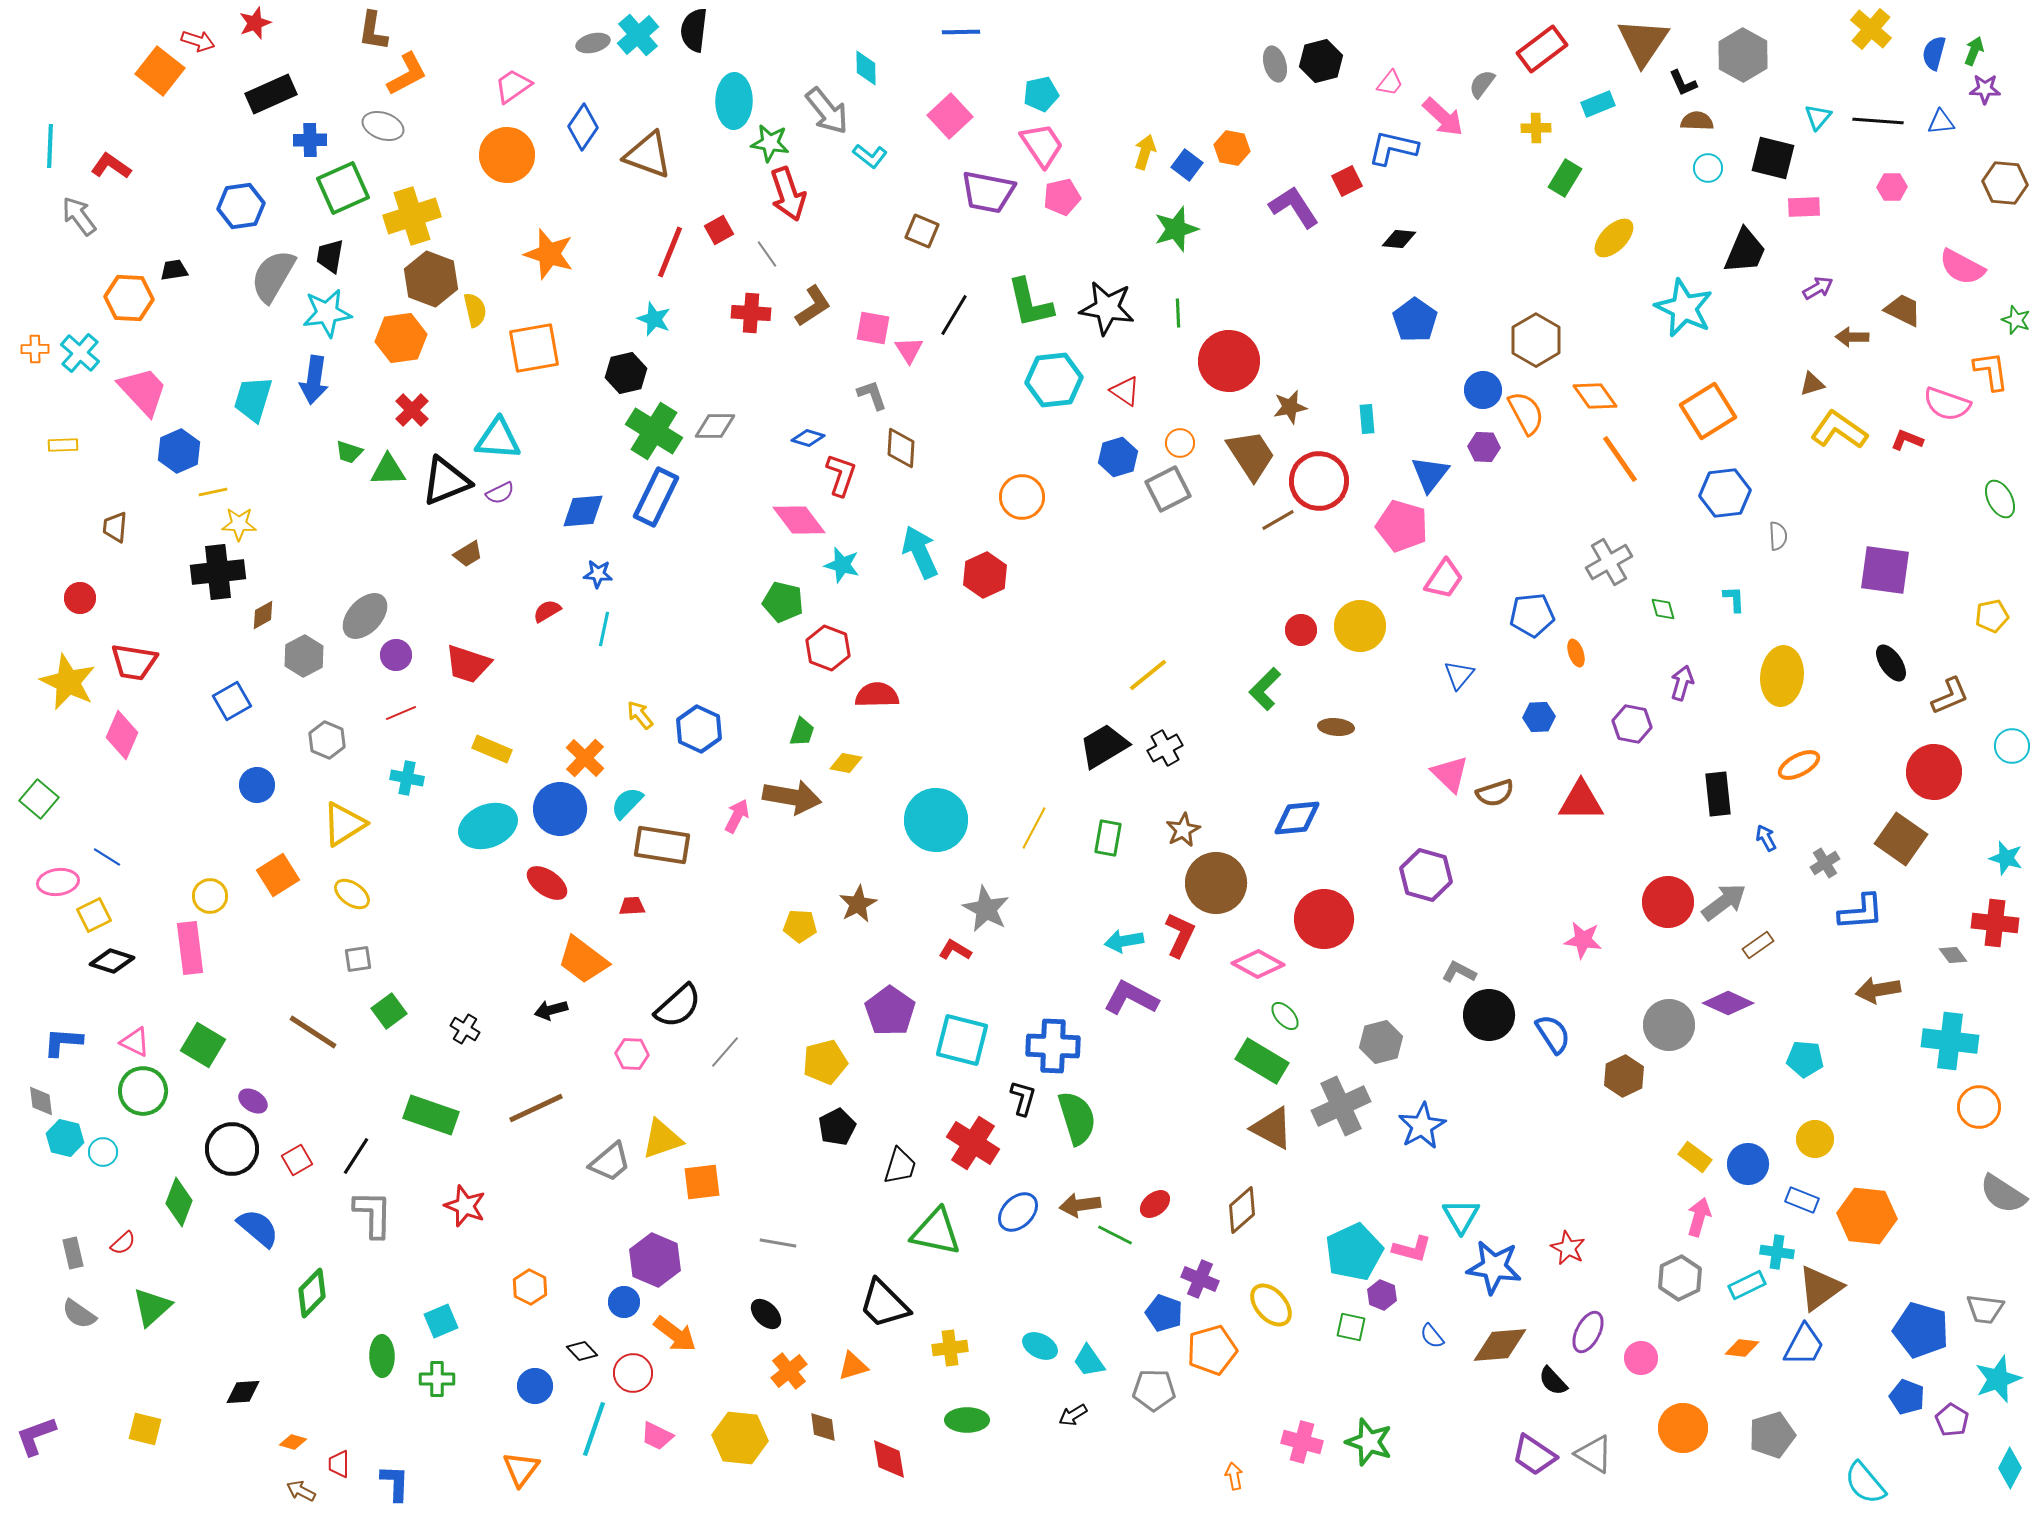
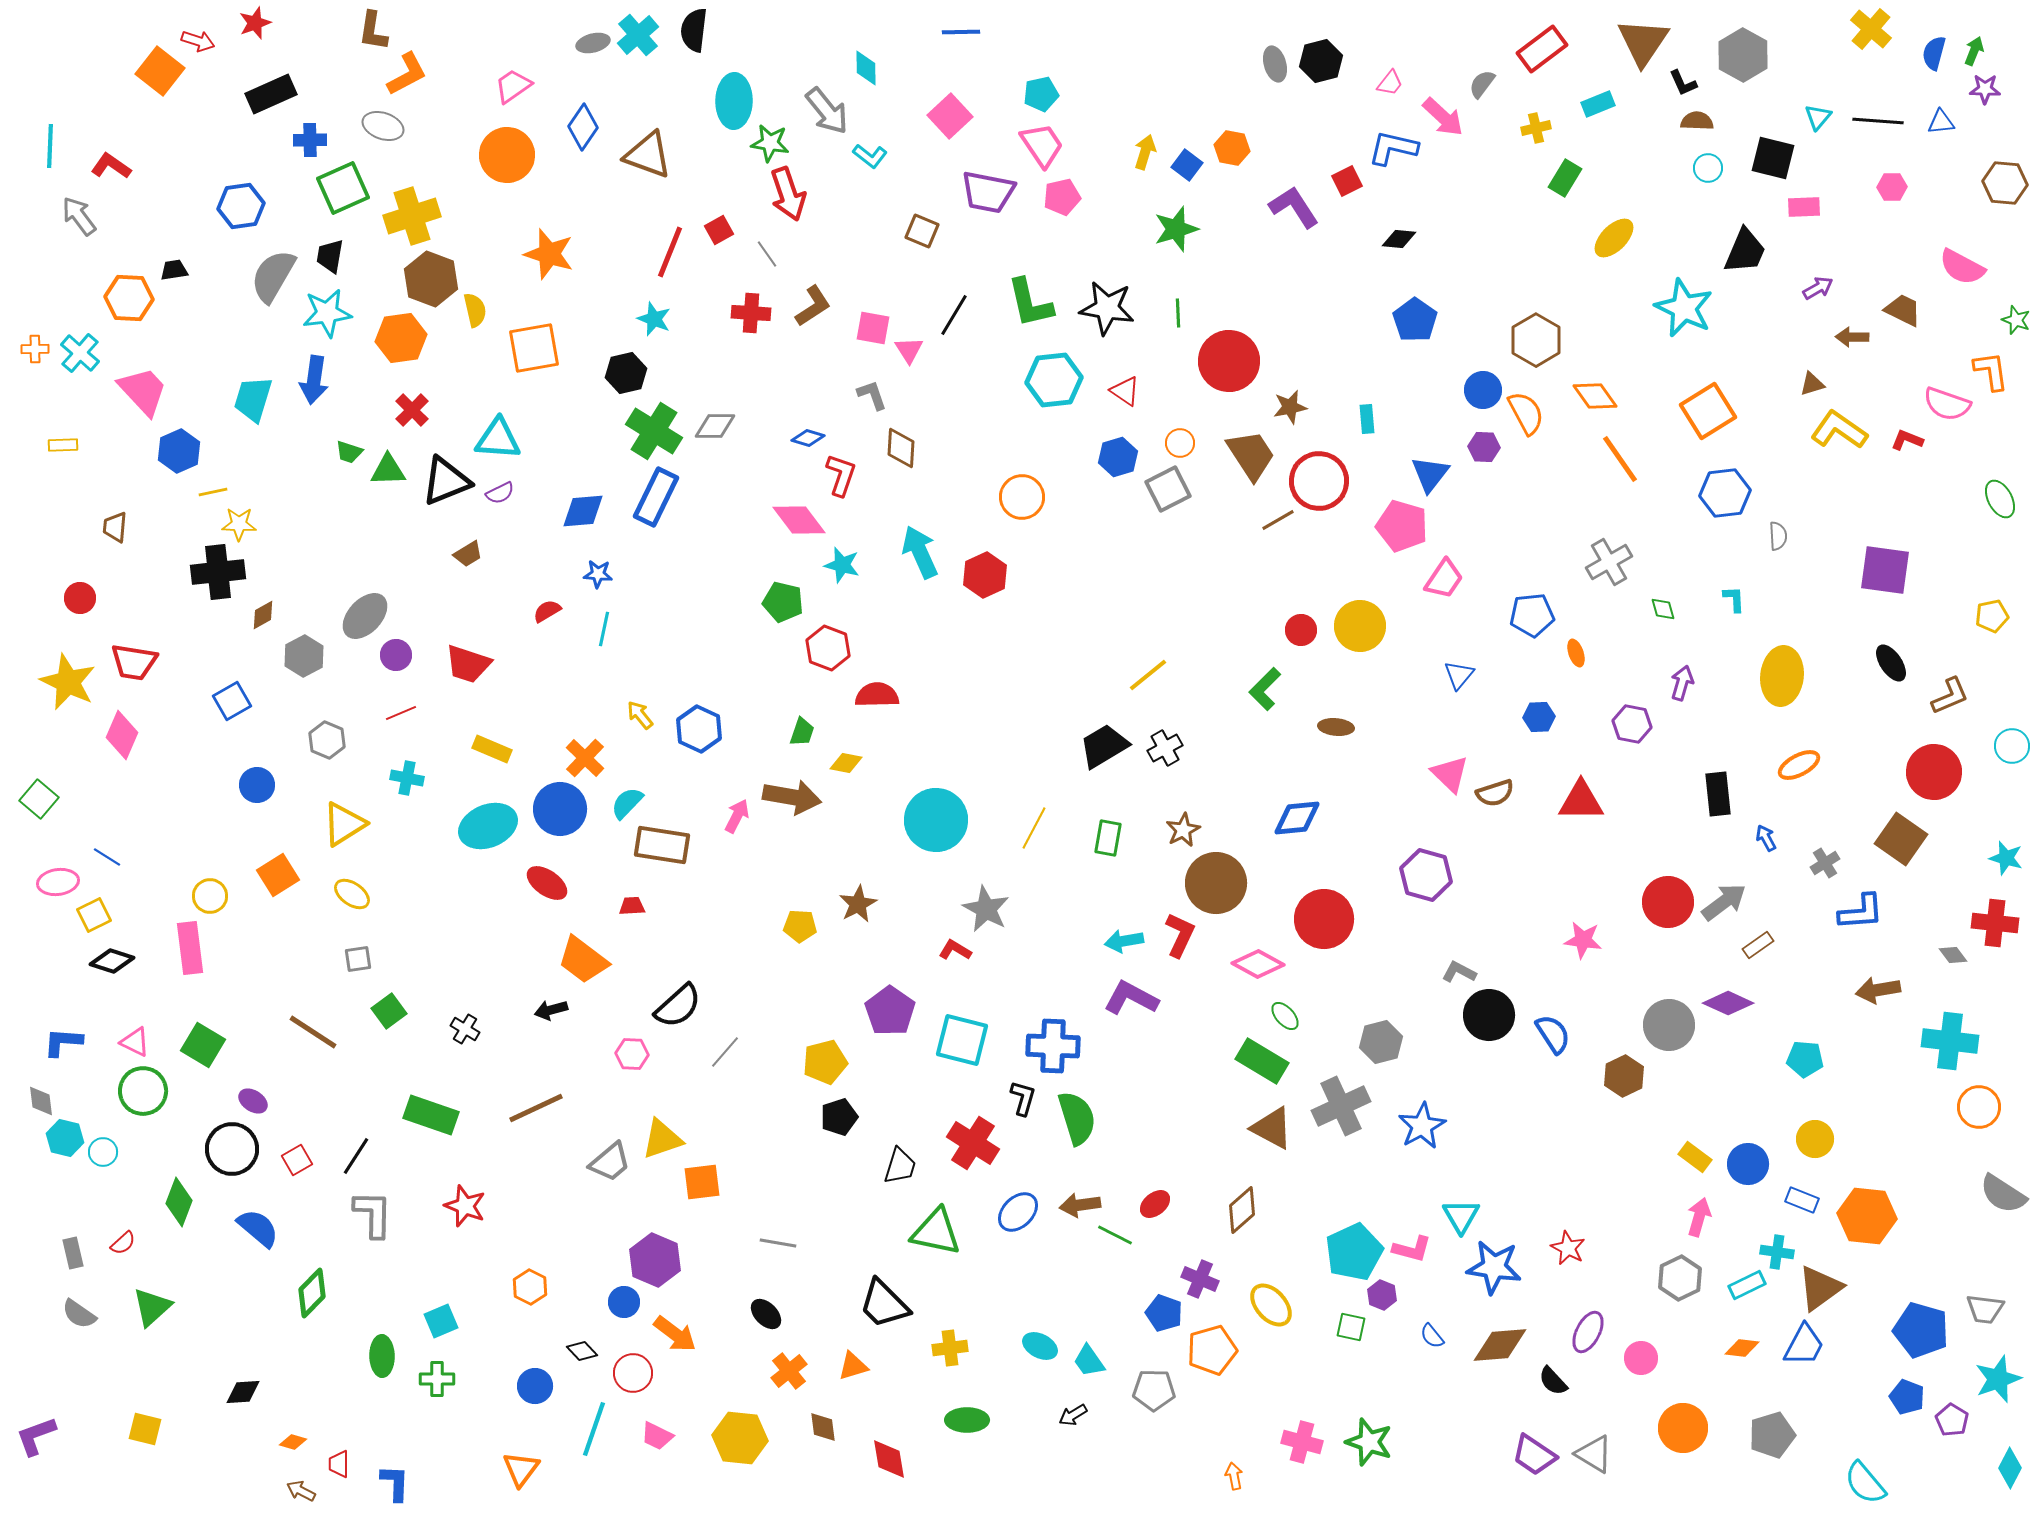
yellow cross at (1536, 128): rotated 12 degrees counterclockwise
black pentagon at (837, 1127): moved 2 px right, 10 px up; rotated 9 degrees clockwise
